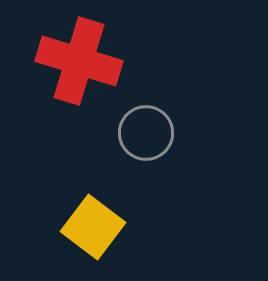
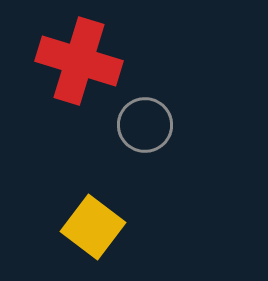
gray circle: moved 1 px left, 8 px up
